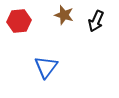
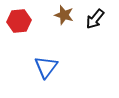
black arrow: moved 1 px left, 2 px up; rotated 15 degrees clockwise
